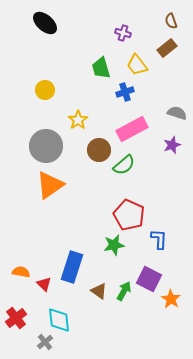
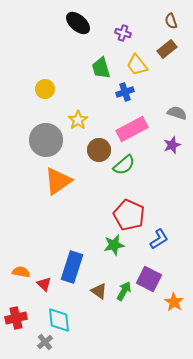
black ellipse: moved 33 px right
brown rectangle: moved 1 px down
yellow circle: moved 1 px up
gray circle: moved 6 px up
orange triangle: moved 8 px right, 4 px up
blue L-shape: rotated 55 degrees clockwise
orange star: moved 3 px right, 3 px down
red cross: rotated 25 degrees clockwise
